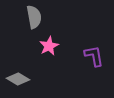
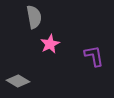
pink star: moved 1 px right, 2 px up
gray diamond: moved 2 px down
